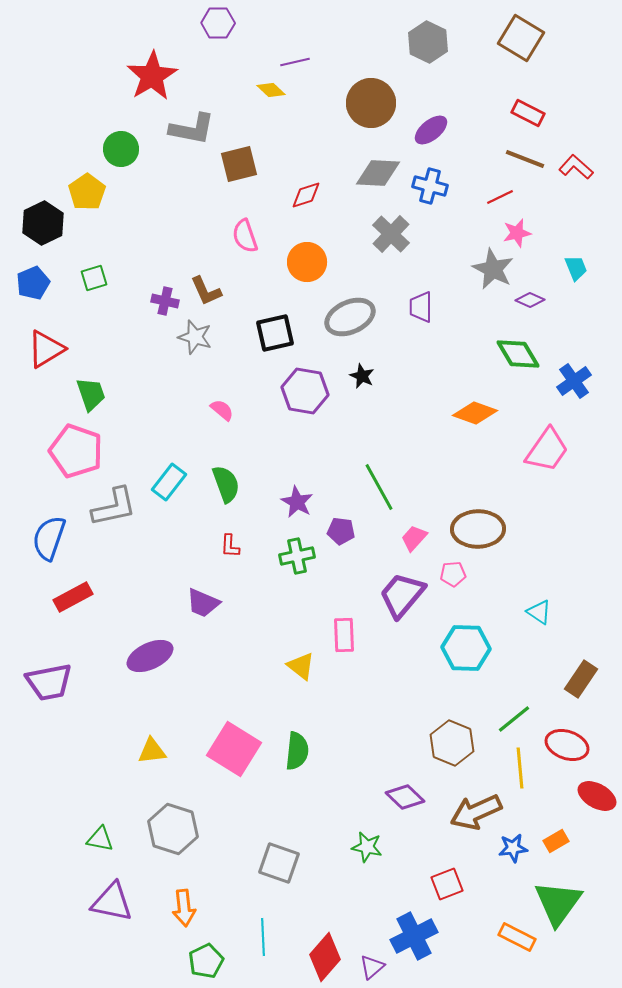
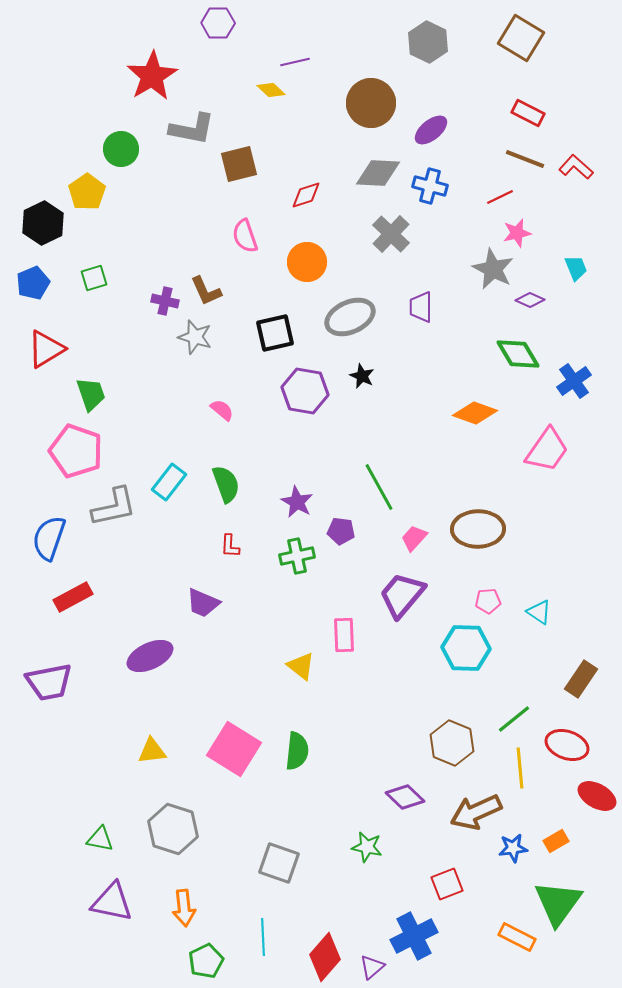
pink pentagon at (453, 574): moved 35 px right, 27 px down
